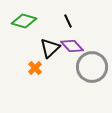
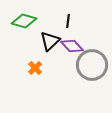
black line: rotated 32 degrees clockwise
black triangle: moved 7 px up
gray circle: moved 2 px up
